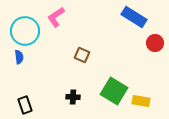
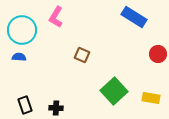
pink L-shape: rotated 25 degrees counterclockwise
cyan circle: moved 3 px left, 1 px up
red circle: moved 3 px right, 11 px down
blue semicircle: rotated 80 degrees counterclockwise
green square: rotated 16 degrees clockwise
black cross: moved 17 px left, 11 px down
yellow rectangle: moved 10 px right, 3 px up
